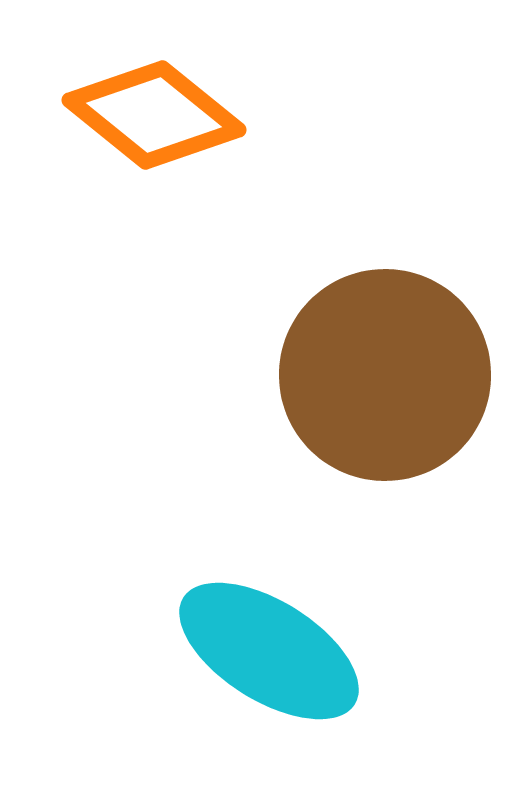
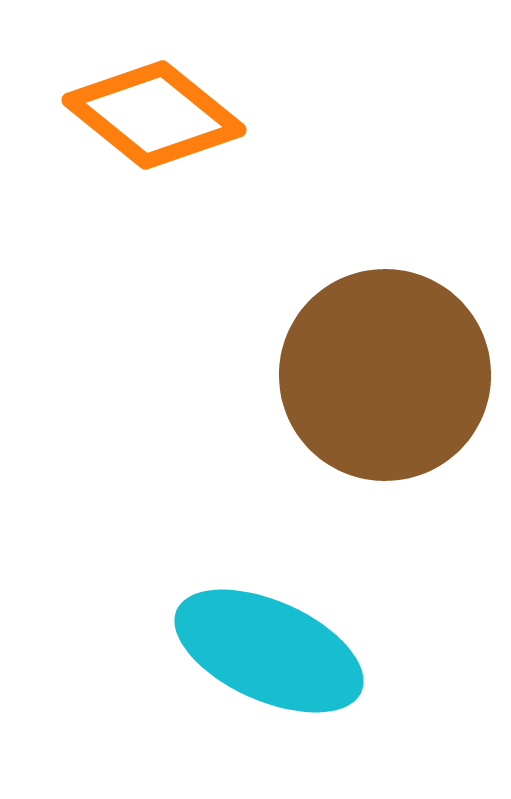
cyan ellipse: rotated 8 degrees counterclockwise
